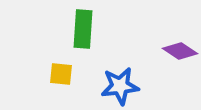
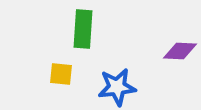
purple diamond: rotated 32 degrees counterclockwise
blue star: moved 3 px left, 1 px down
